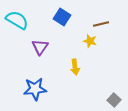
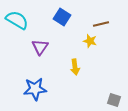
gray square: rotated 24 degrees counterclockwise
